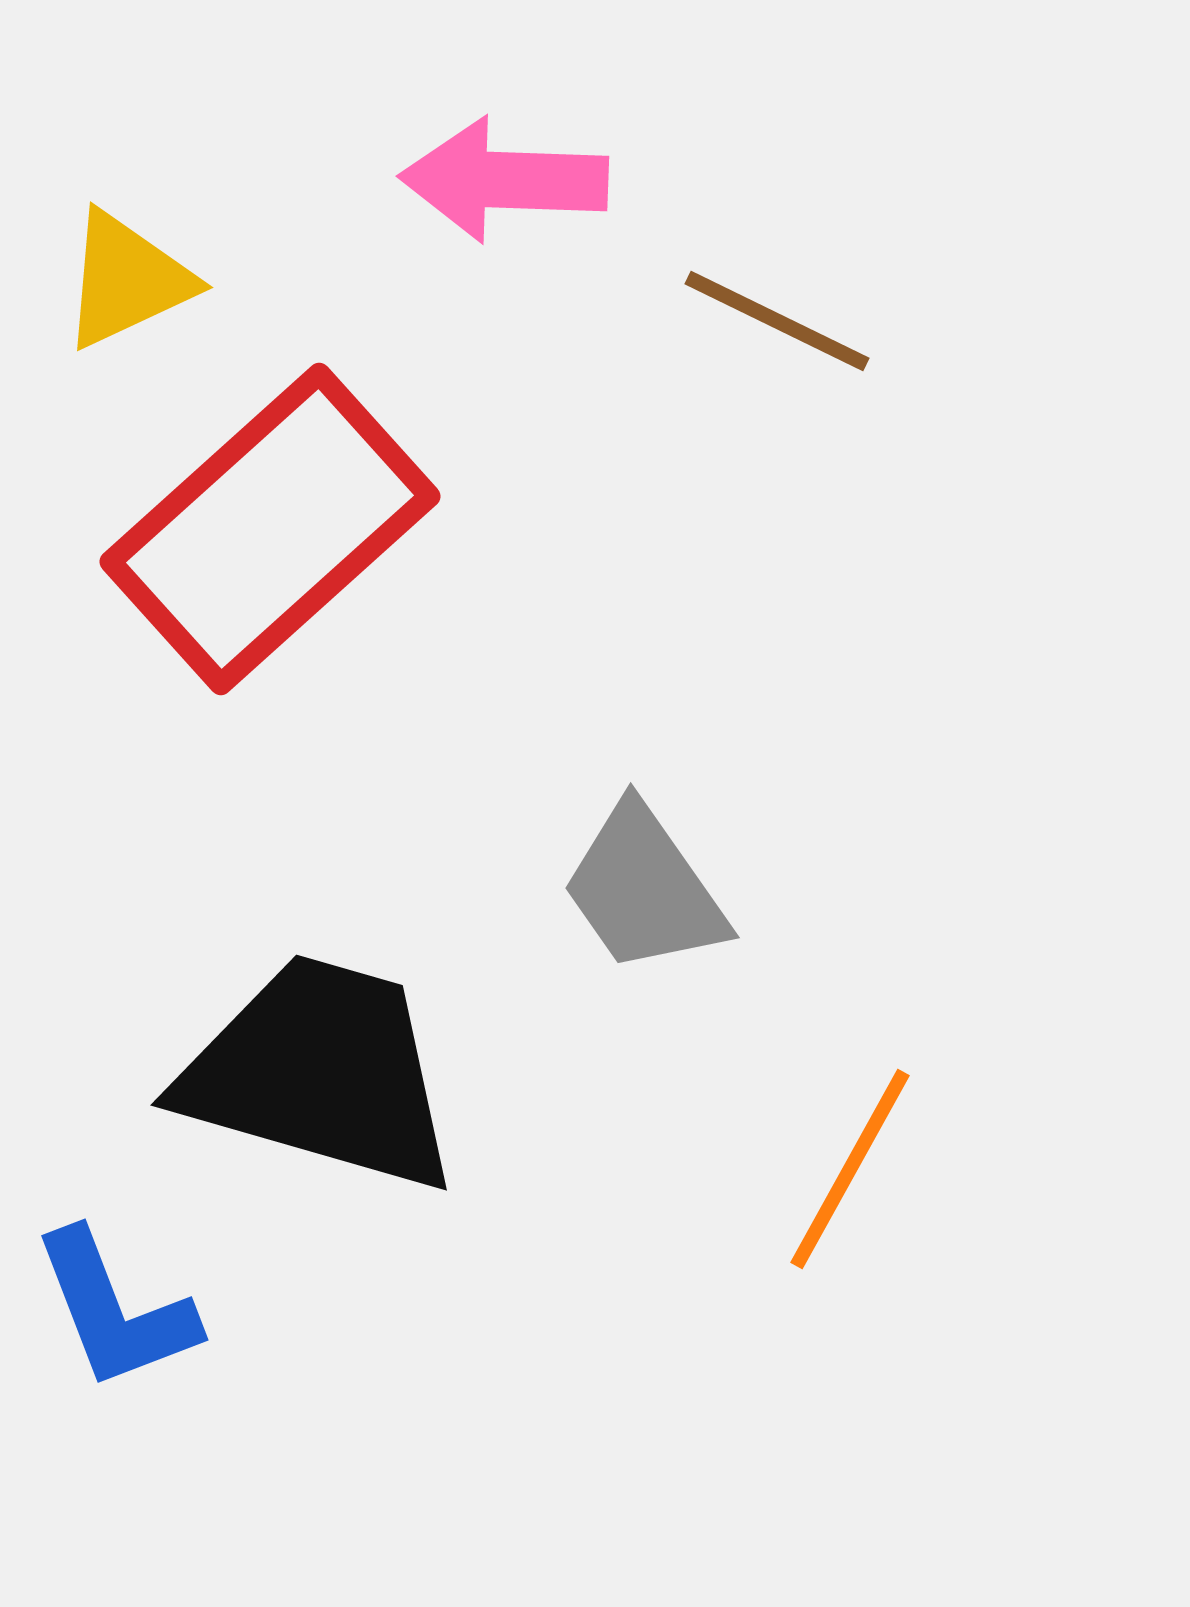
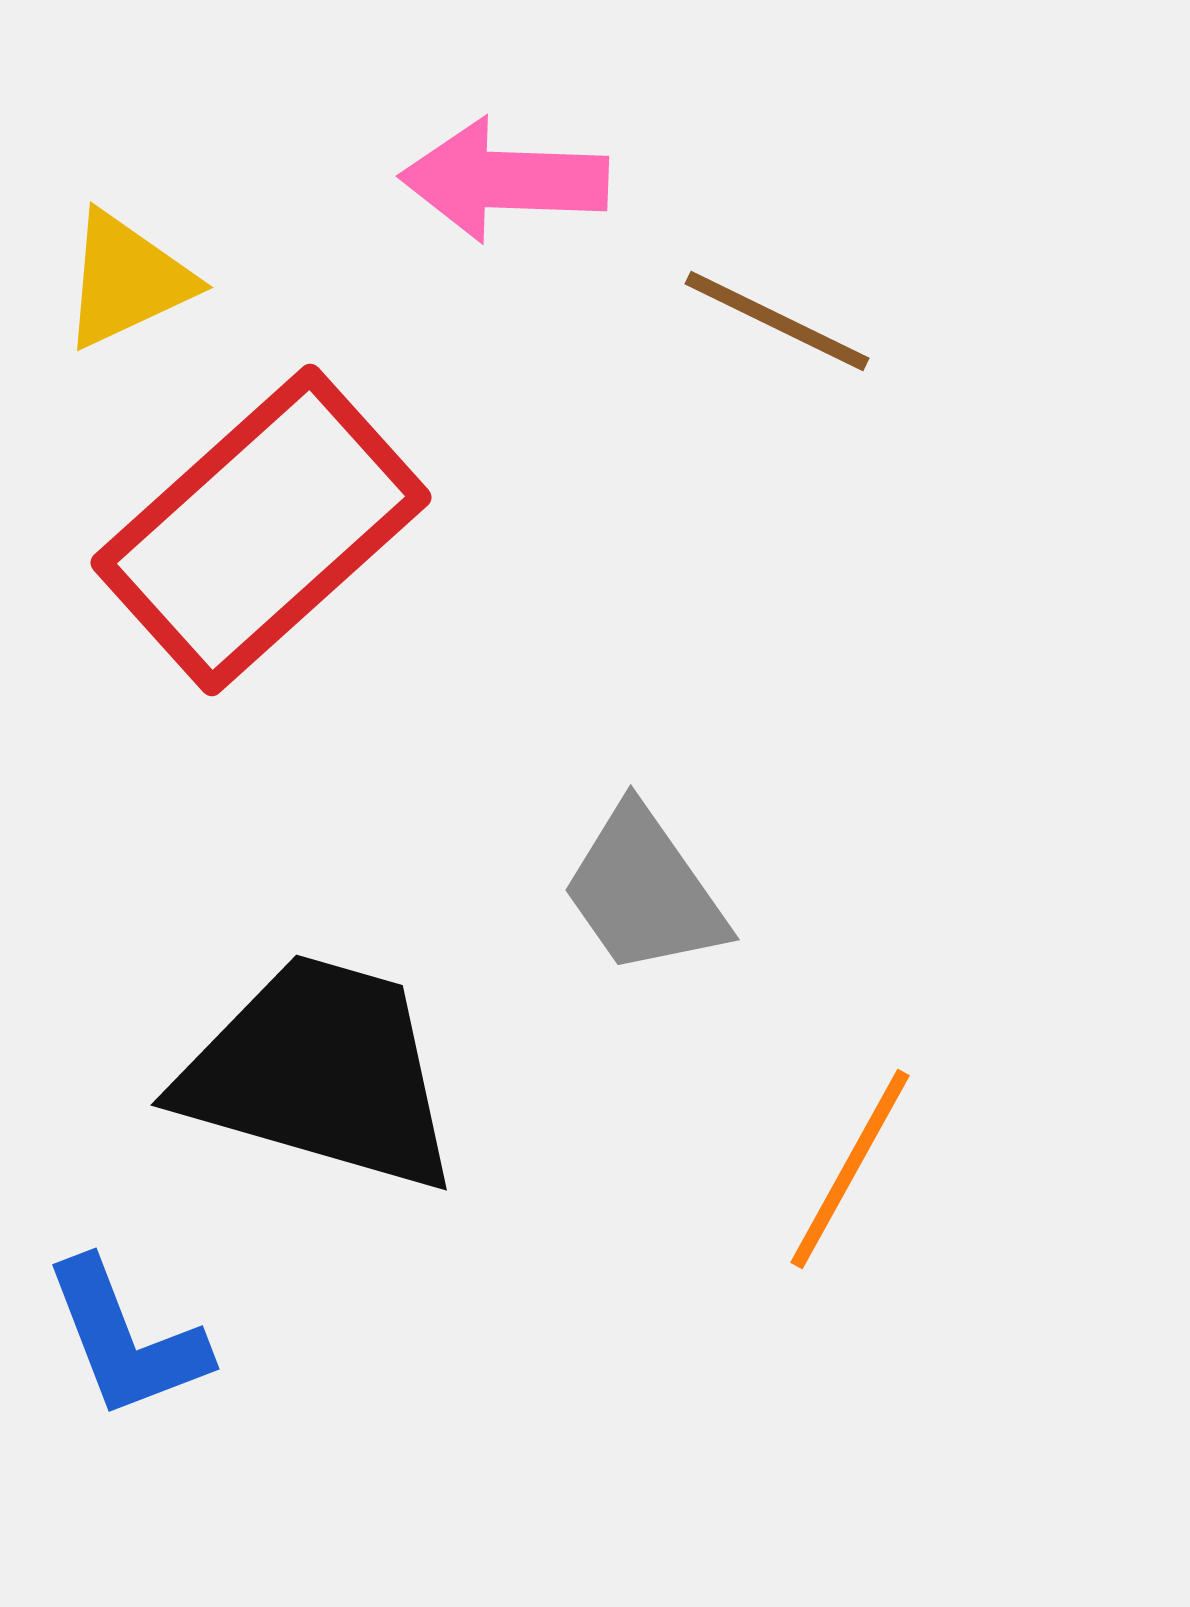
red rectangle: moved 9 px left, 1 px down
gray trapezoid: moved 2 px down
blue L-shape: moved 11 px right, 29 px down
